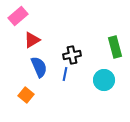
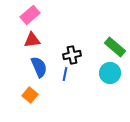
pink rectangle: moved 12 px right, 1 px up
red triangle: rotated 24 degrees clockwise
green rectangle: rotated 35 degrees counterclockwise
cyan circle: moved 6 px right, 7 px up
orange square: moved 4 px right
